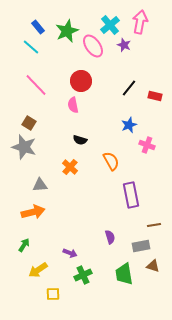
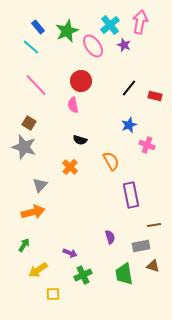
gray triangle: rotated 42 degrees counterclockwise
